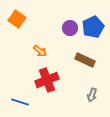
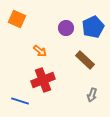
orange square: rotated 12 degrees counterclockwise
purple circle: moved 4 px left
brown rectangle: rotated 18 degrees clockwise
red cross: moved 4 px left
blue line: moved 1 px up
